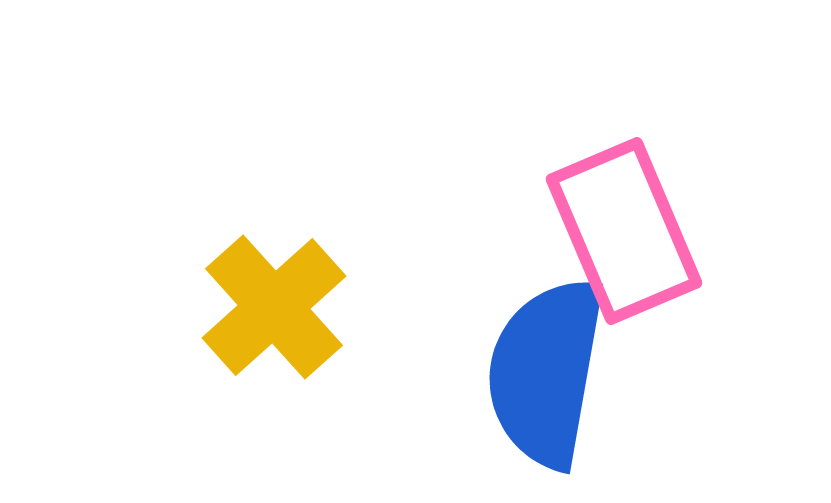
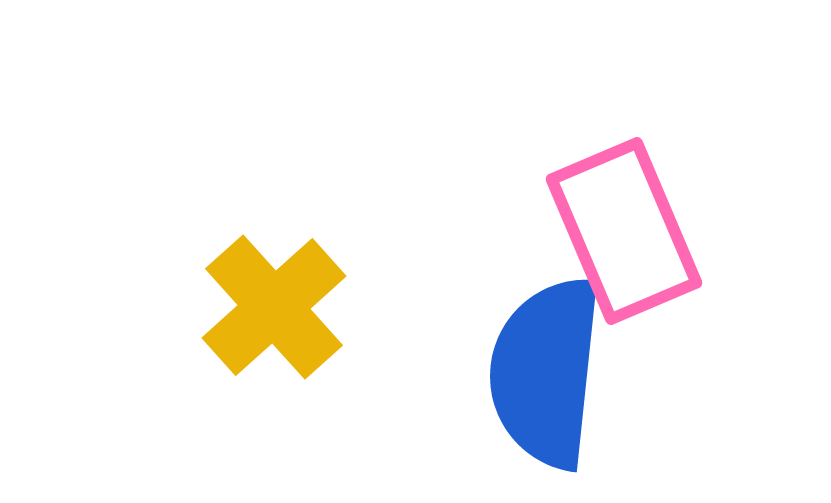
blue semicircle: rotated 4 degrees counterclockwise
